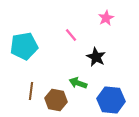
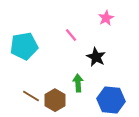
green arrow: rotated 66 degrees clockwise
brown line: moved 5 px down; rotated 66 degrees counterclockwise
brown hexagon: moved 1 px left; rotated 20 degrees clockwise
